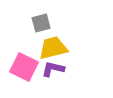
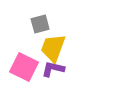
gray square: moved 1 px left, 1 px down
yellow trapezoid: rotated 56 degrees counterclockwise
